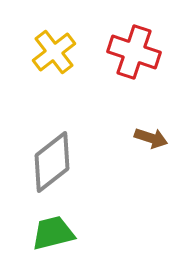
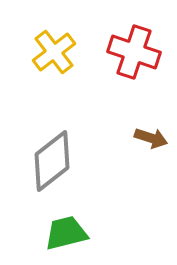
gray diamond: moved 1 px up
green trapezoid: moved 13 px right
